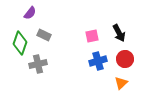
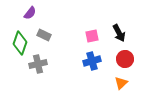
blue cross: moved 6 px left
